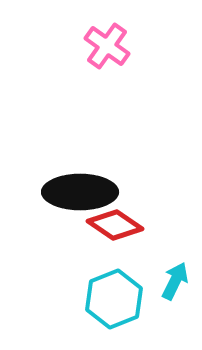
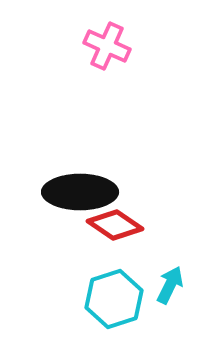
pink cross: rotated 12 degrees counterclockwise
cyan arrow: moved 5 px left, 4 px down
cyan hexagon: rotated 4 degrees clockwise
